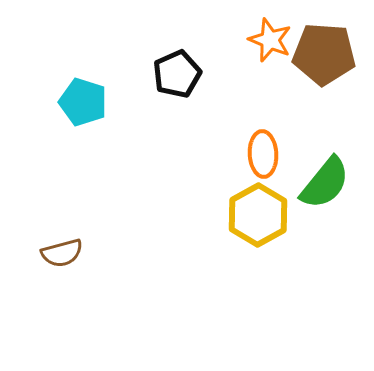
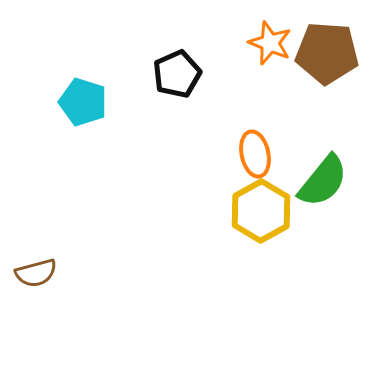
orange star: moved 3 px down
brown pentagon: moved 3 px right, 1 px up
orange ellipse: moved 8 px left; rotated 9 degrees counterclockwise
green semicircle: moved 2 px left, 2 px up
yellow hexagon: moved 3 px right, 4 px up
brown semicircle: moved 26 px left, 20 px down
